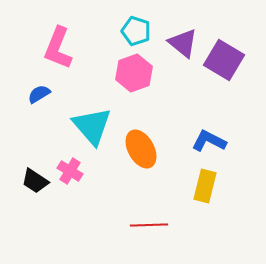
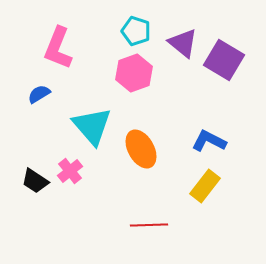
pink cross: rotated 20 degrees clockwise
yellow rectangle: rotated 24 degrees clockwise
